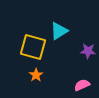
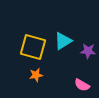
cyan triangle: moved 4 px right, 10 px down
orange star: rotated 24 degrees clockwise
pink semicircle: rotated 126 degrees counterclockwise
